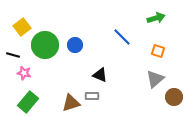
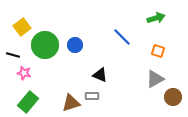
gray triangle: rotated 12 degrees clockwise
brown circle: moved 1 px left
